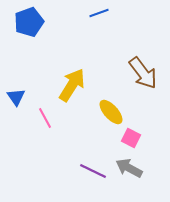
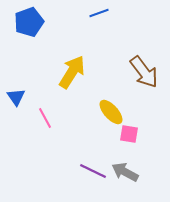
brown arrow: moved 1 px right, 1 px up
yellow arrow: moved 13 px up
pink square: moved 2 px left, 4 px up; rotated 18 degrees counterclockwise
gray arrow: moved 4 px left, 4 px down
